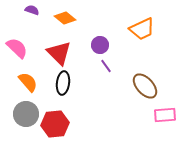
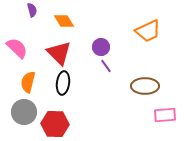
purple semicircle: rotated 56 degrees clockwise
orange diamond: moved 1 px left, 3 px down; rotated 20 degrees clockwise
orange trapezoid: moved 6 px right, 2 px down
purple circle: moved 1 px right, 2 px down
orange semicircle: rotated 125 degrees counterclockwise
brown ellipse: rotated 48 degrees counterclockwise
gray circle: moved 2 px left, 2 px up
red hexagon: rotated 8 degrees clockwise
